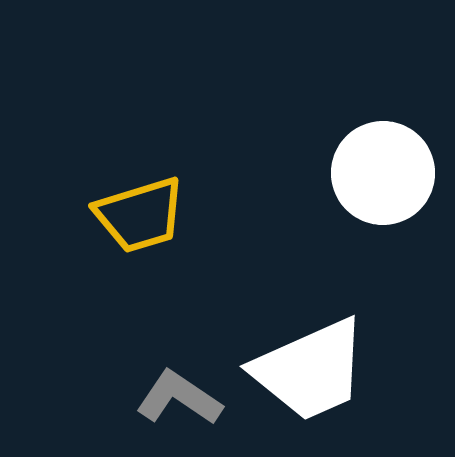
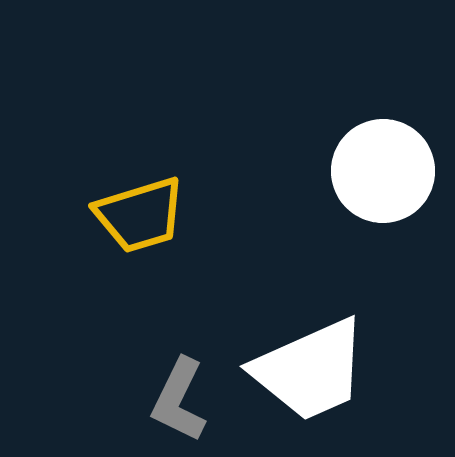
white circle: moved 2 px up
gray L-shape: moved 2 px down; rotated 98 degrees counterclockwise
